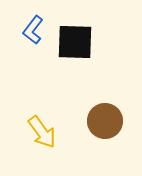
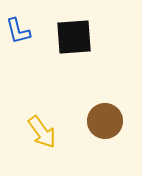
blue L-shape: moved 15 px left, 1 px down; rotated 52 degrees counterclockwise
black square: moved 1 px left, 5 px up; rotated 6 degrees counterclockwise
